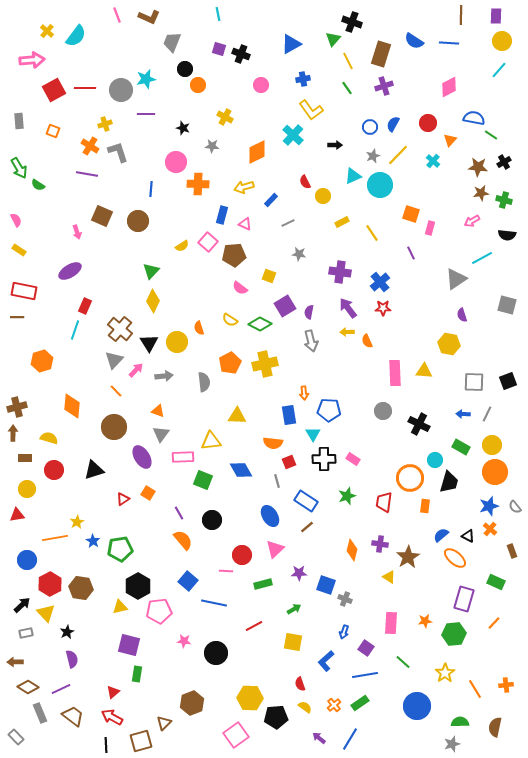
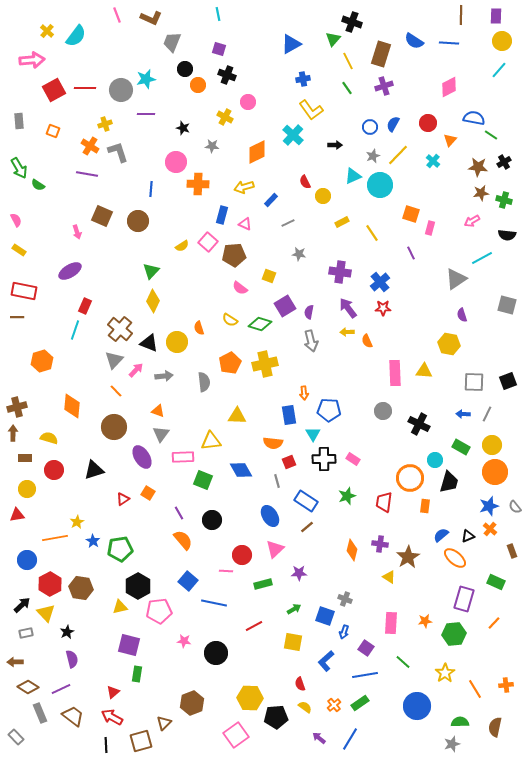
brown L-shape at (149, 17): moved 2 px right, 1 px down
black cross at (241, 54): moved 14 px left, 21 px down
pink circle at (261, 85): moved 13 px left, 17 px down
green diamond at (260, 324): rotated 10 degrees counterclockwise
black triangle at (149, 343): rotated 36 degrees counterclockwise
black triangle at (468, 536): rotated 48 degrees counterclockwise
blue square at (326, 585): moved 1 px left, 31 px down
